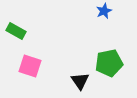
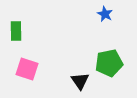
blue star: moved 1 px right, 3 px down; rotated 21 degrees counterclockwise
green rectangle: rotated 60 degrees clockwise
pink square: moved 3 px left, 3 px down
